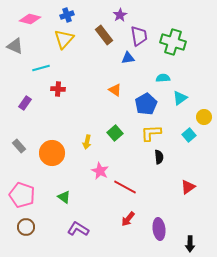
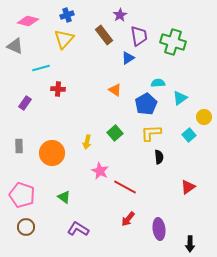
pink diamond: moved 2 px left, 2 px down
blue triangle: rotated 24 degrees counterclockwise
cyan semicircle: moved 5 px left, 5 px down
gray rectangle: rotated 40 degrees clockwise
